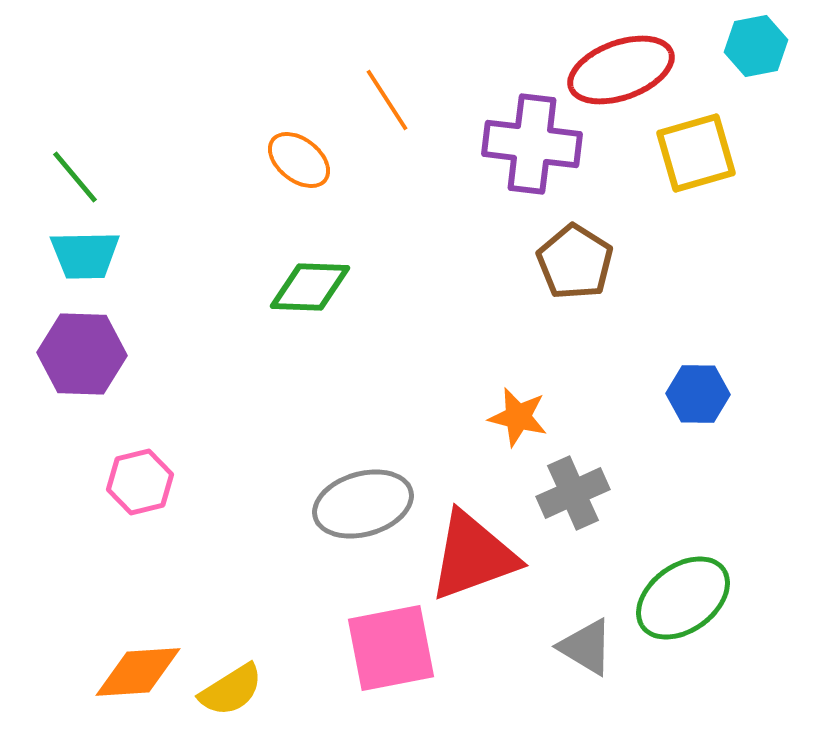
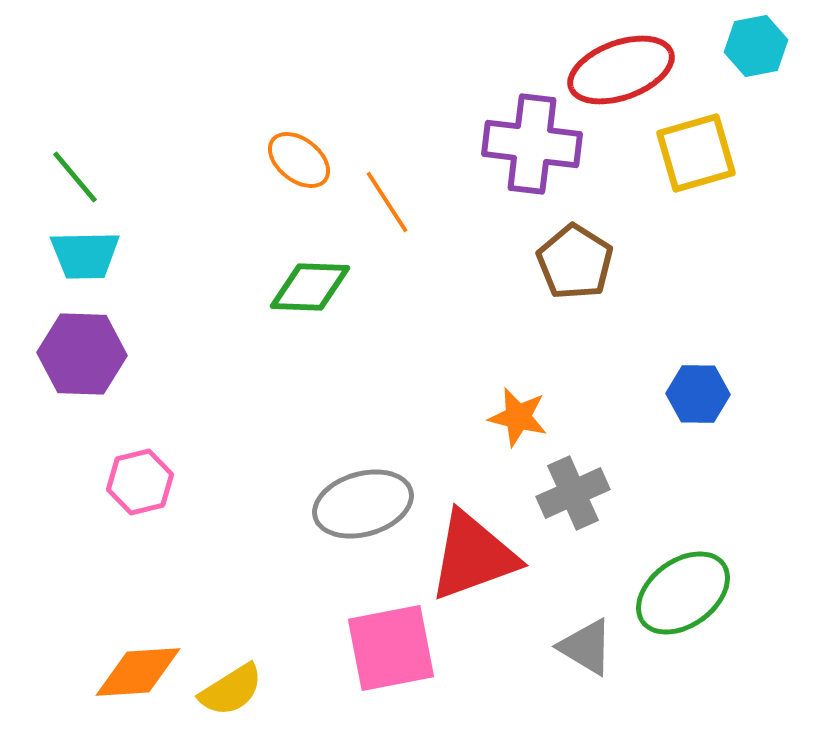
orange line: moved 102 px down
green ellipse: moved 5 px up
